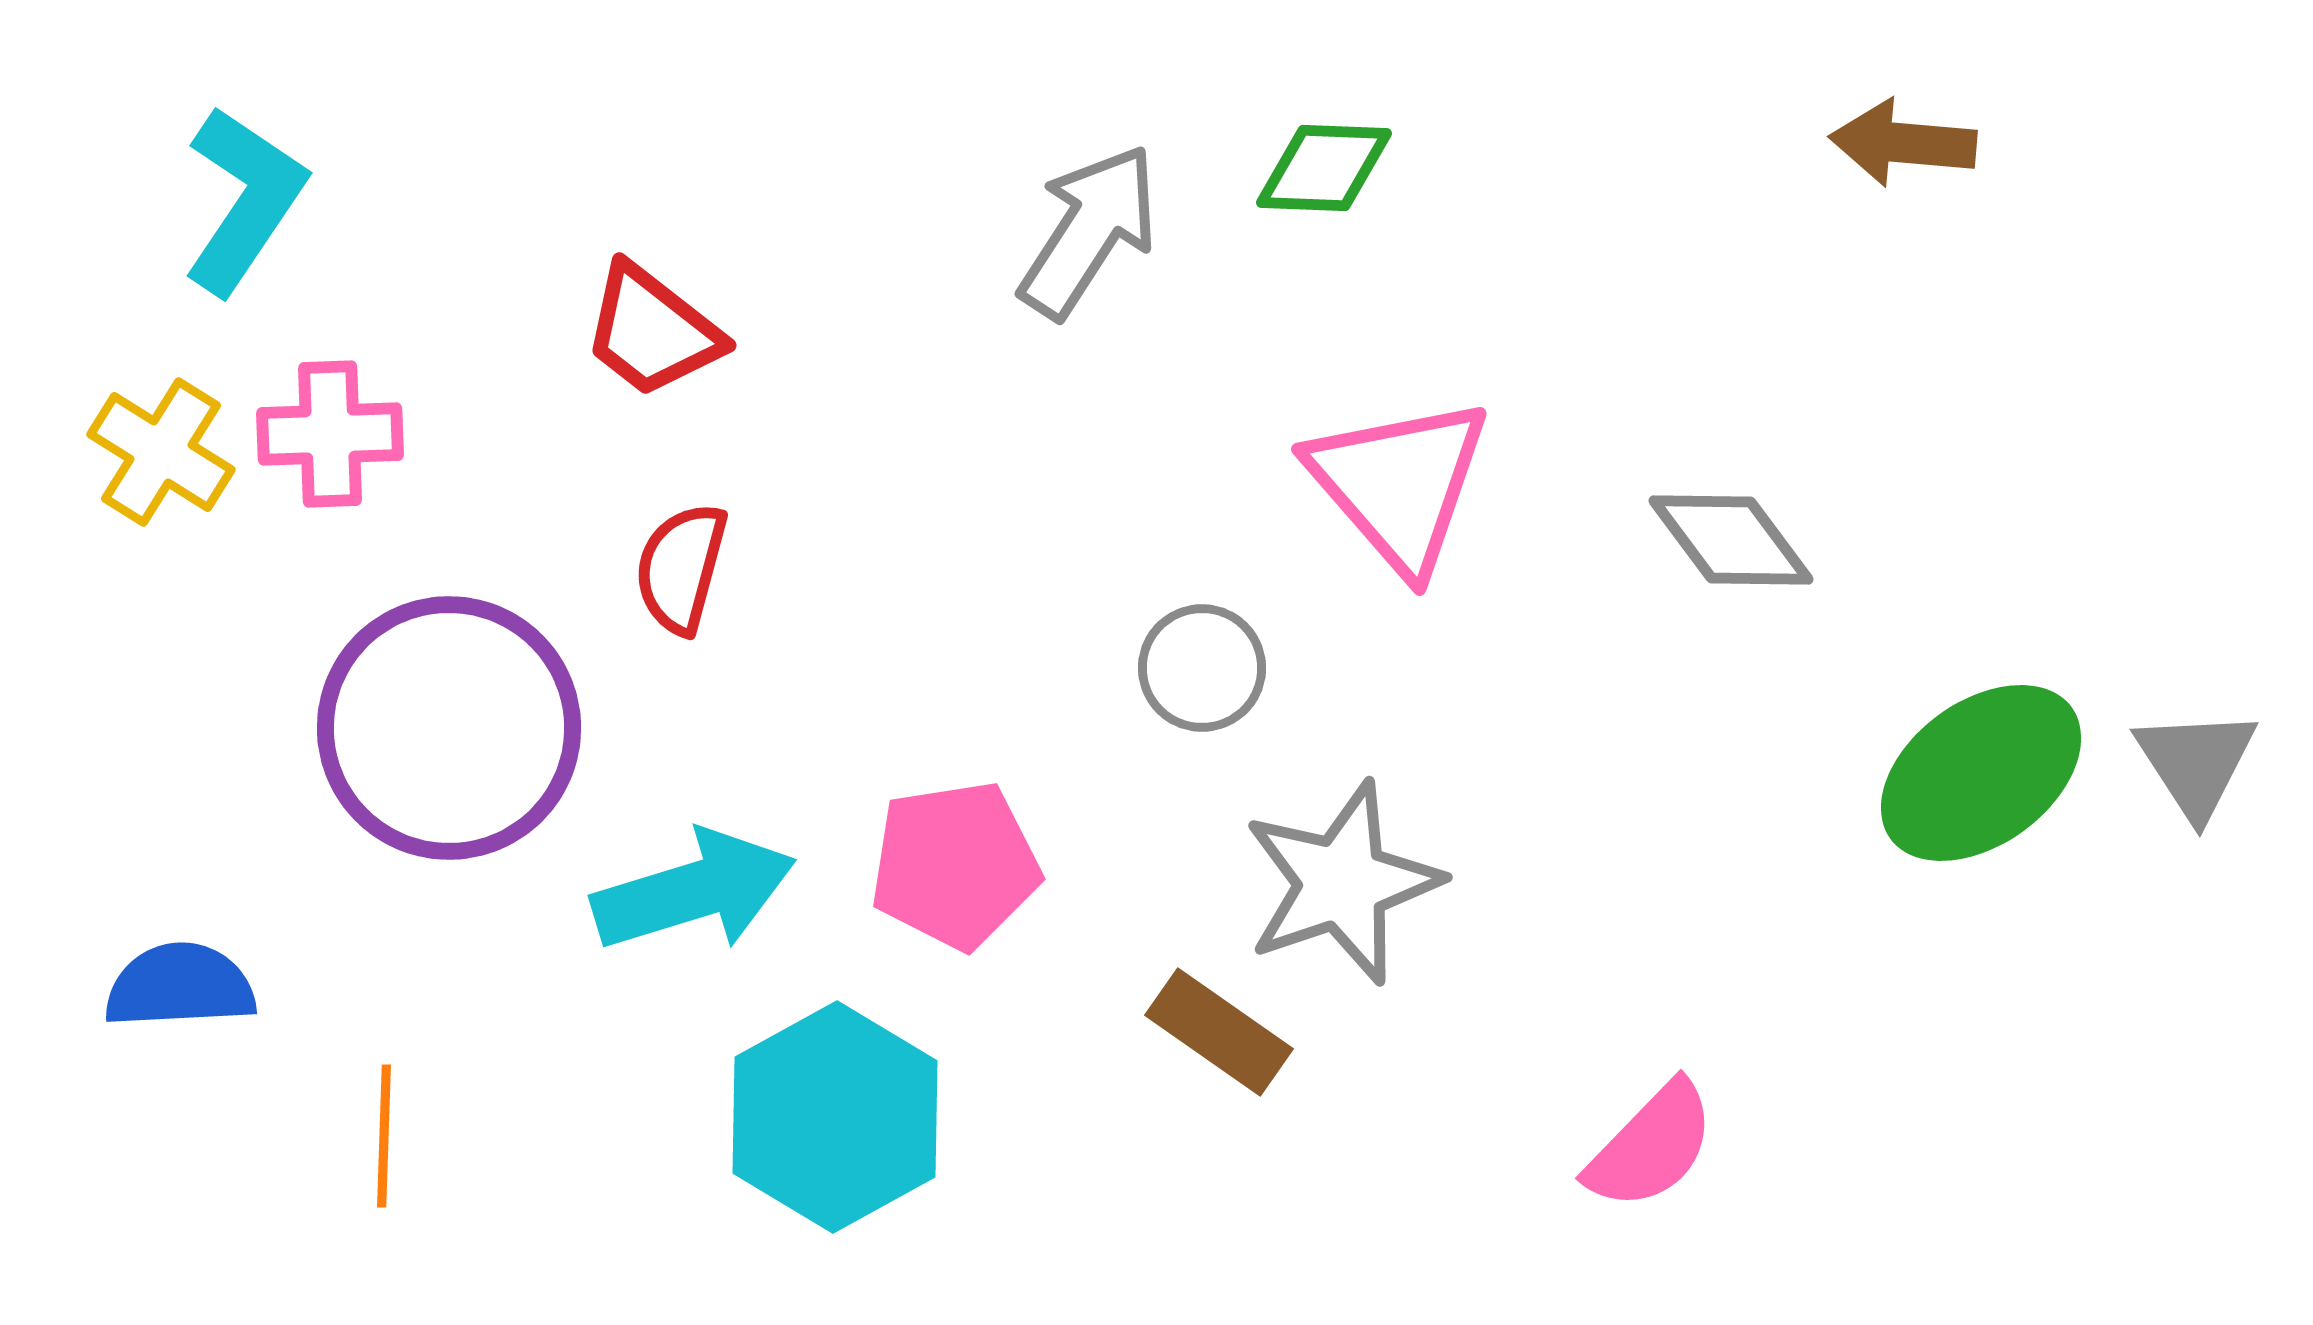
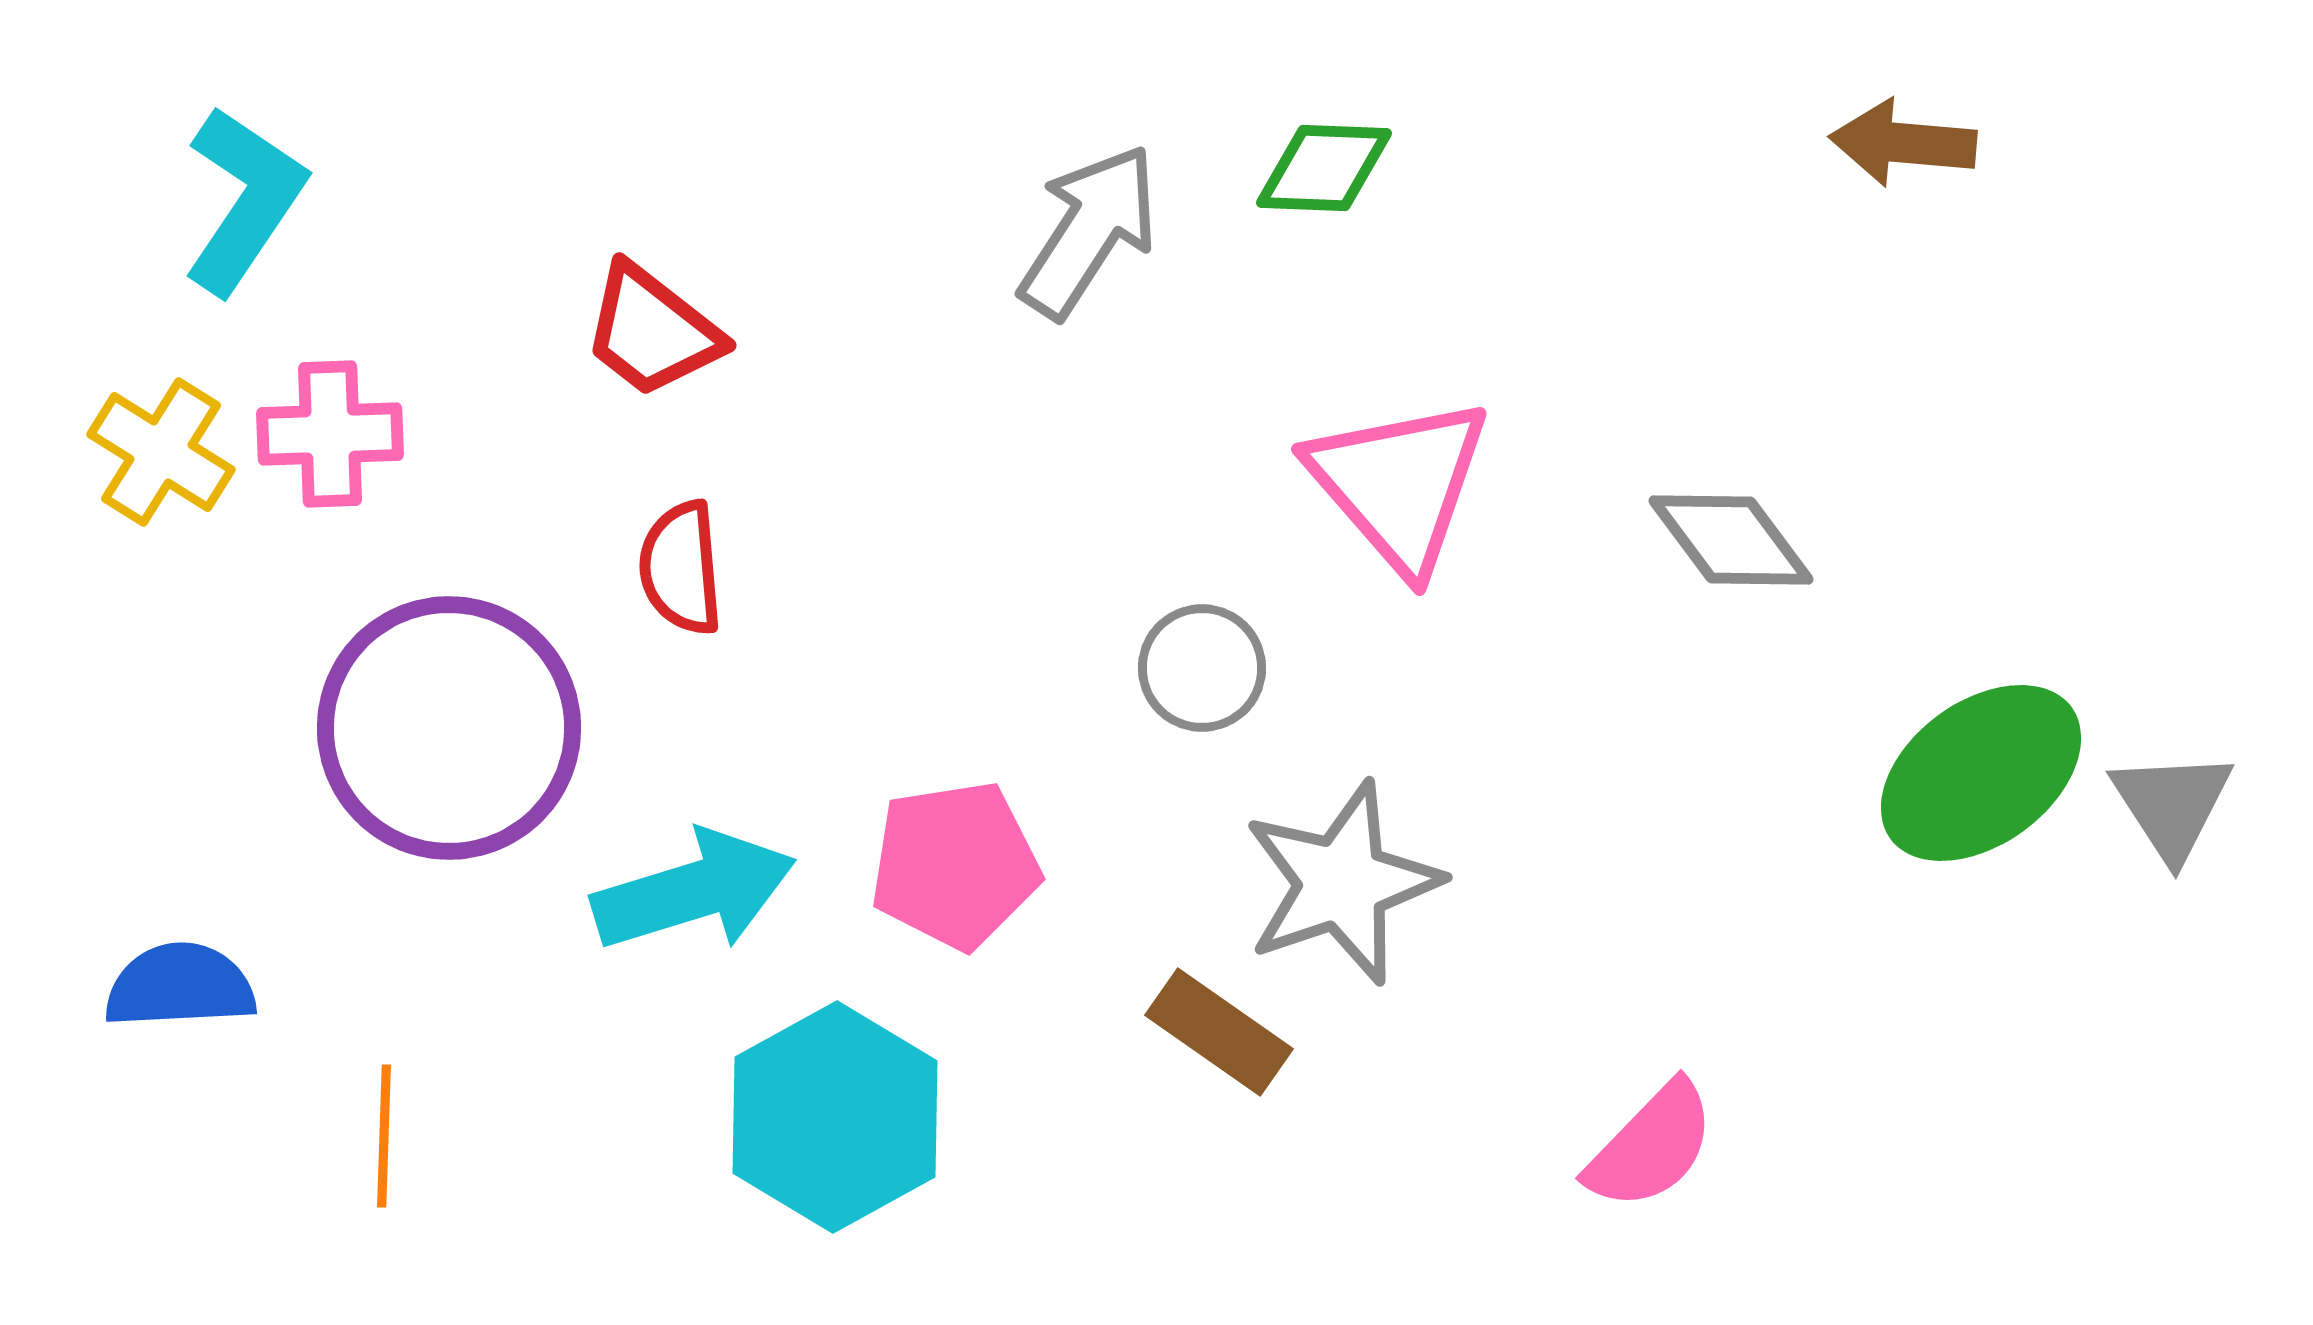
red semicircle: rotated 20 degrees counterclockwise
gray triangle: moved 24 px left, 42 px down
